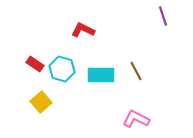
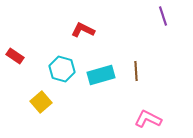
red rectangle: moved 20 px left, 8 px up
brown line: rotated 24 degrees clockwise
cyan rectangle: rotated 16 degrees counterclockwise
pink L-shape: moved 12 px right
